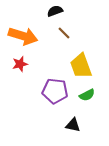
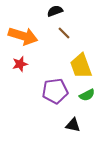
purple pentagon: rotated 15 degrees counterclockwise
